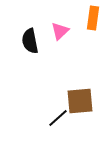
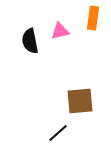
pink triangle: rotated 30 degrees clockwise
black line: moved 15 px down
